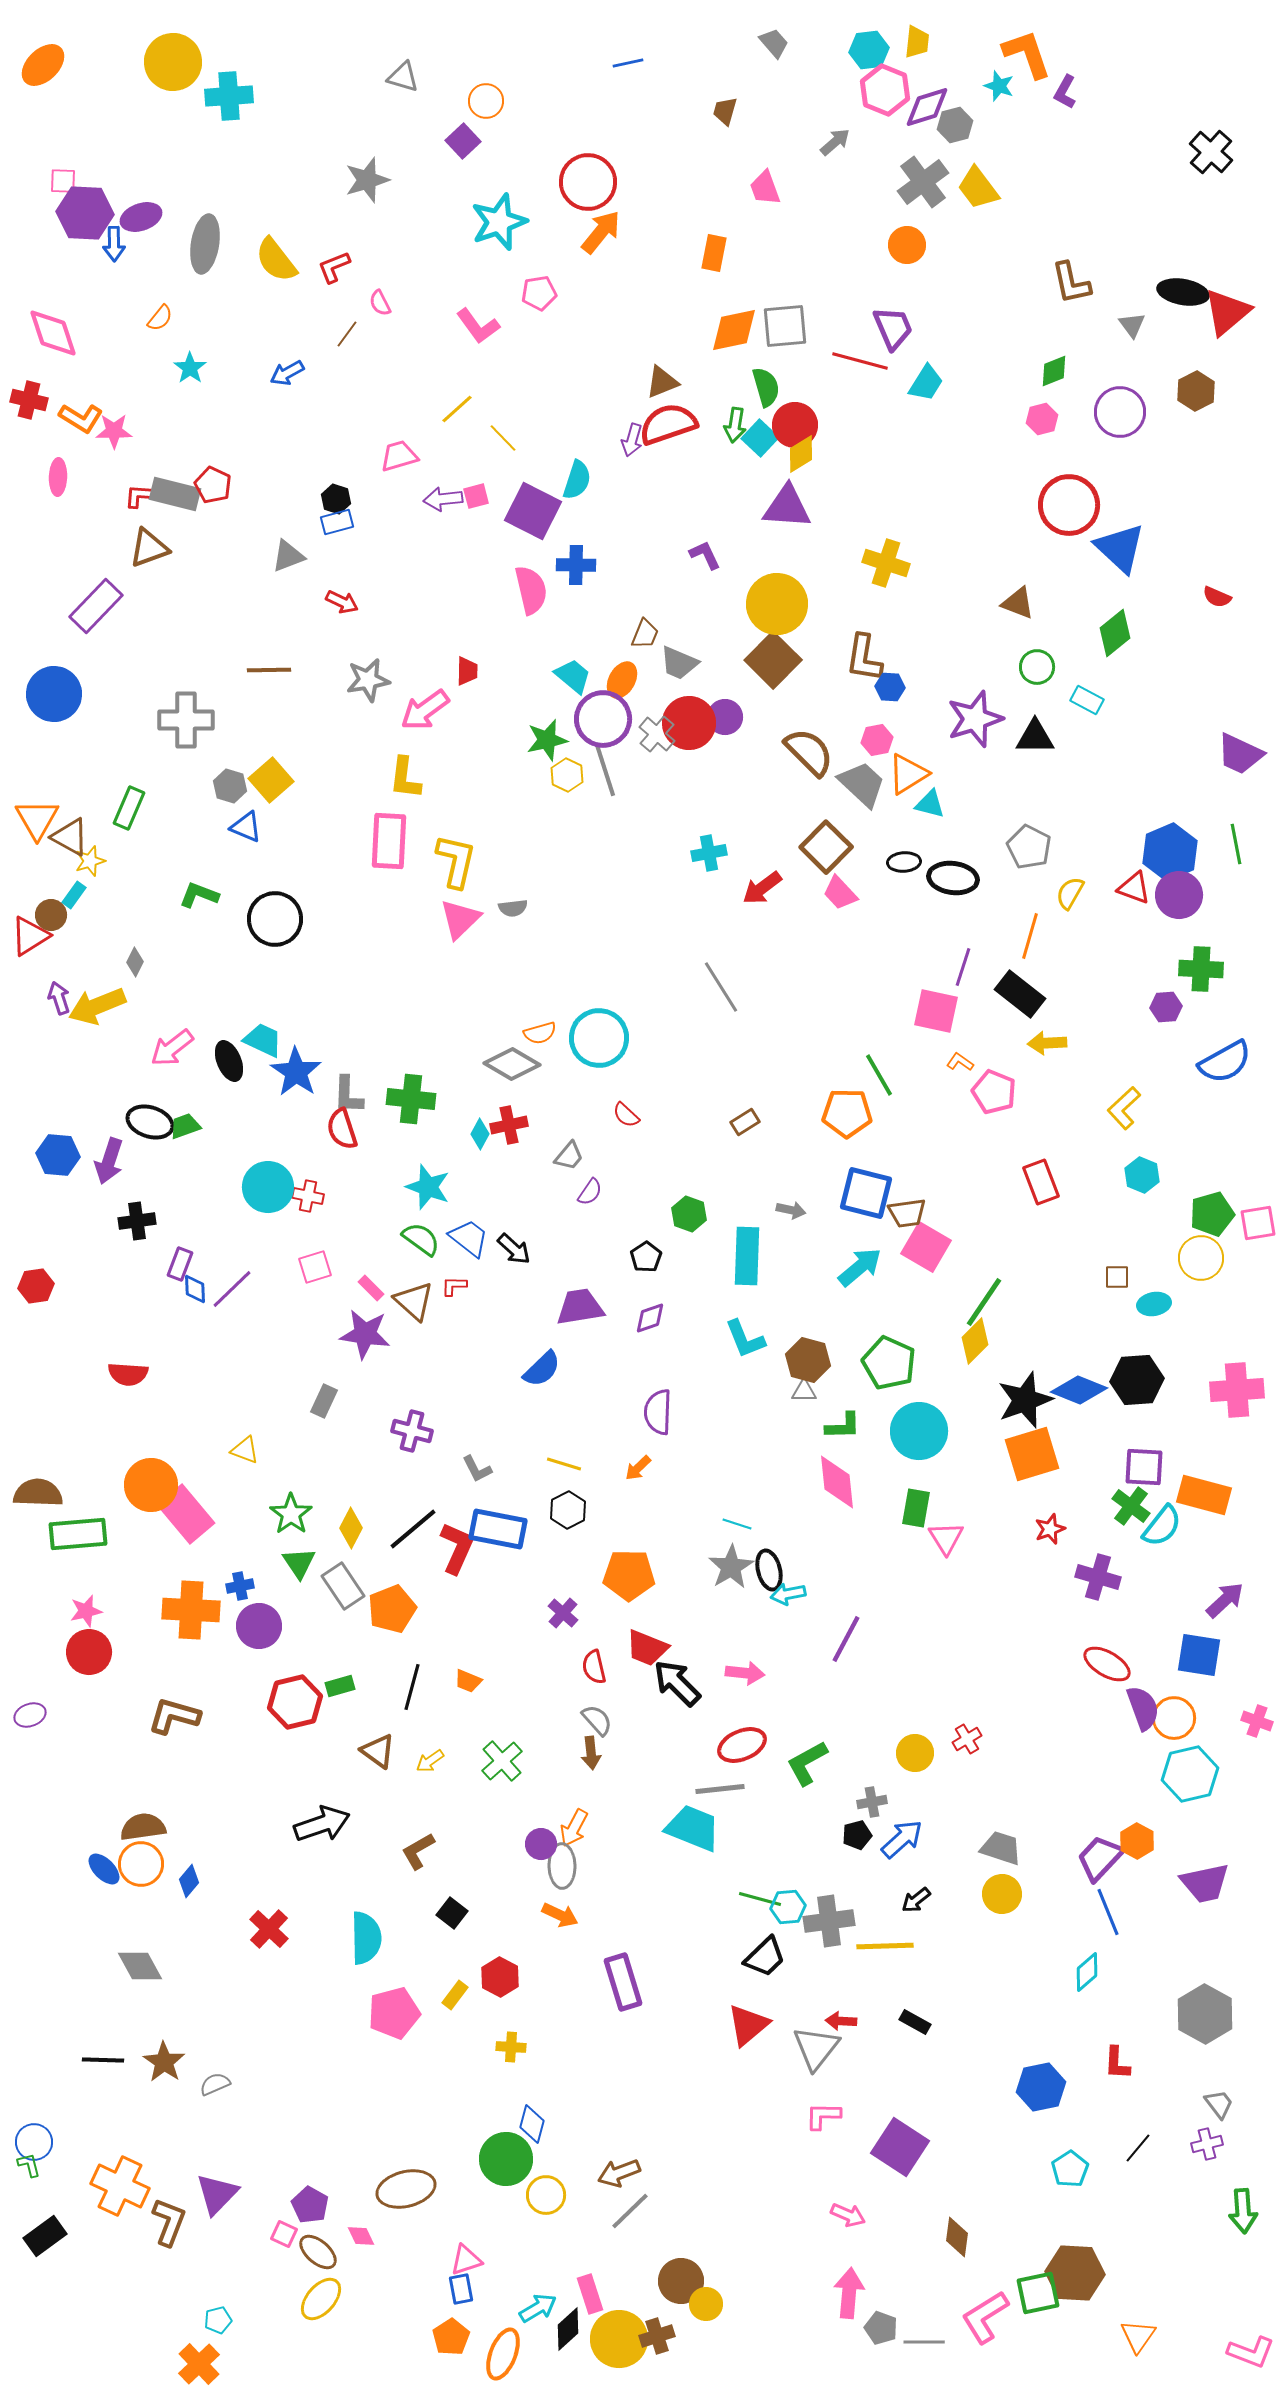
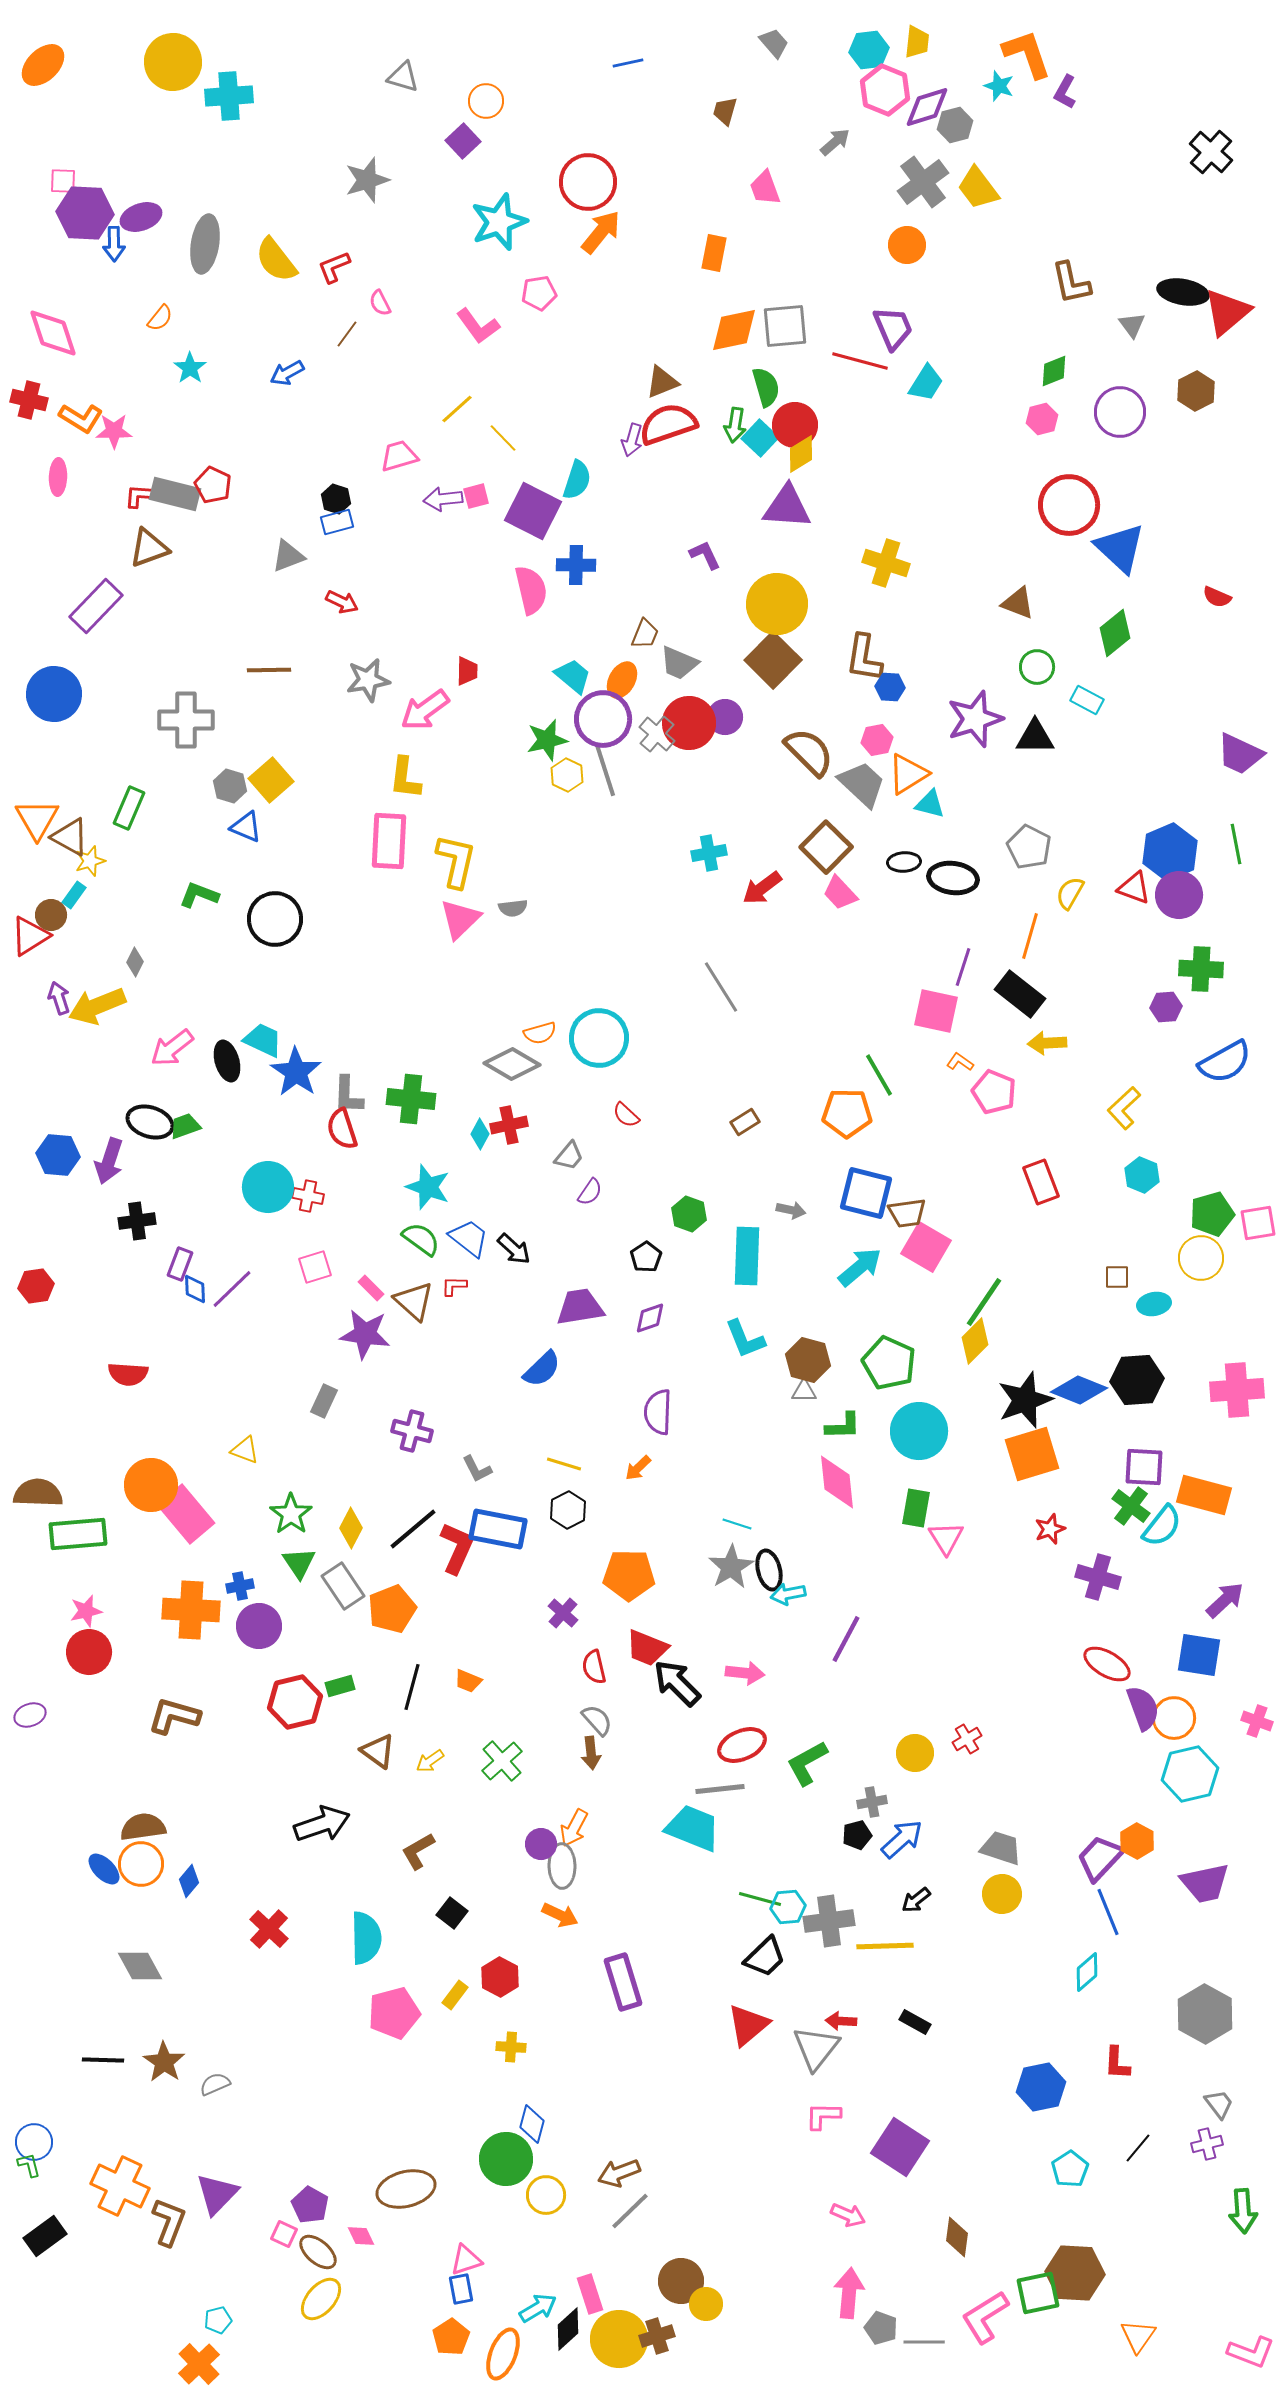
black ellipse at (229, 1061): moved 2 px left; rotated 6 degrees clockwise
